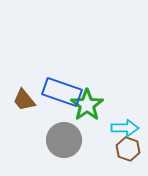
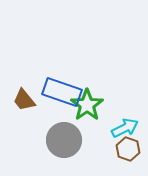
cyan arrow: rotated 28 degrees counterclockwise
